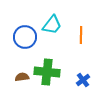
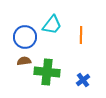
brown semicircle: moved 2 px right, 16 px up
